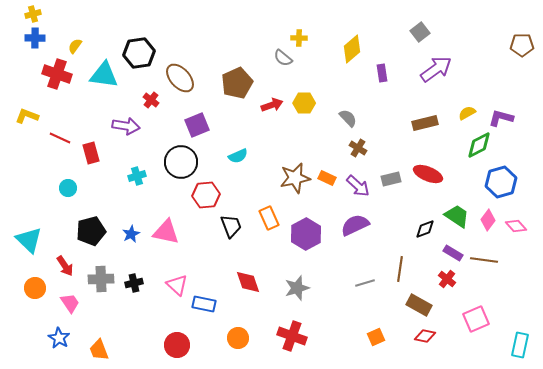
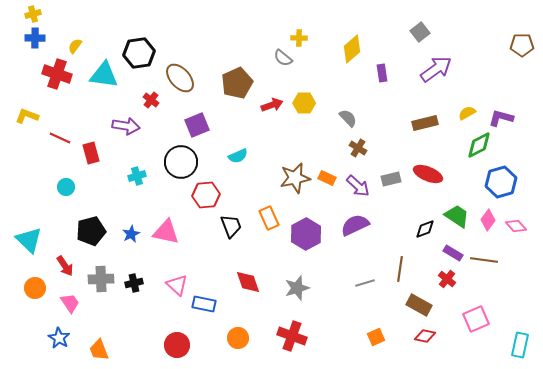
cyan circle at (68, 188): moved 2 px left, 1 px up
